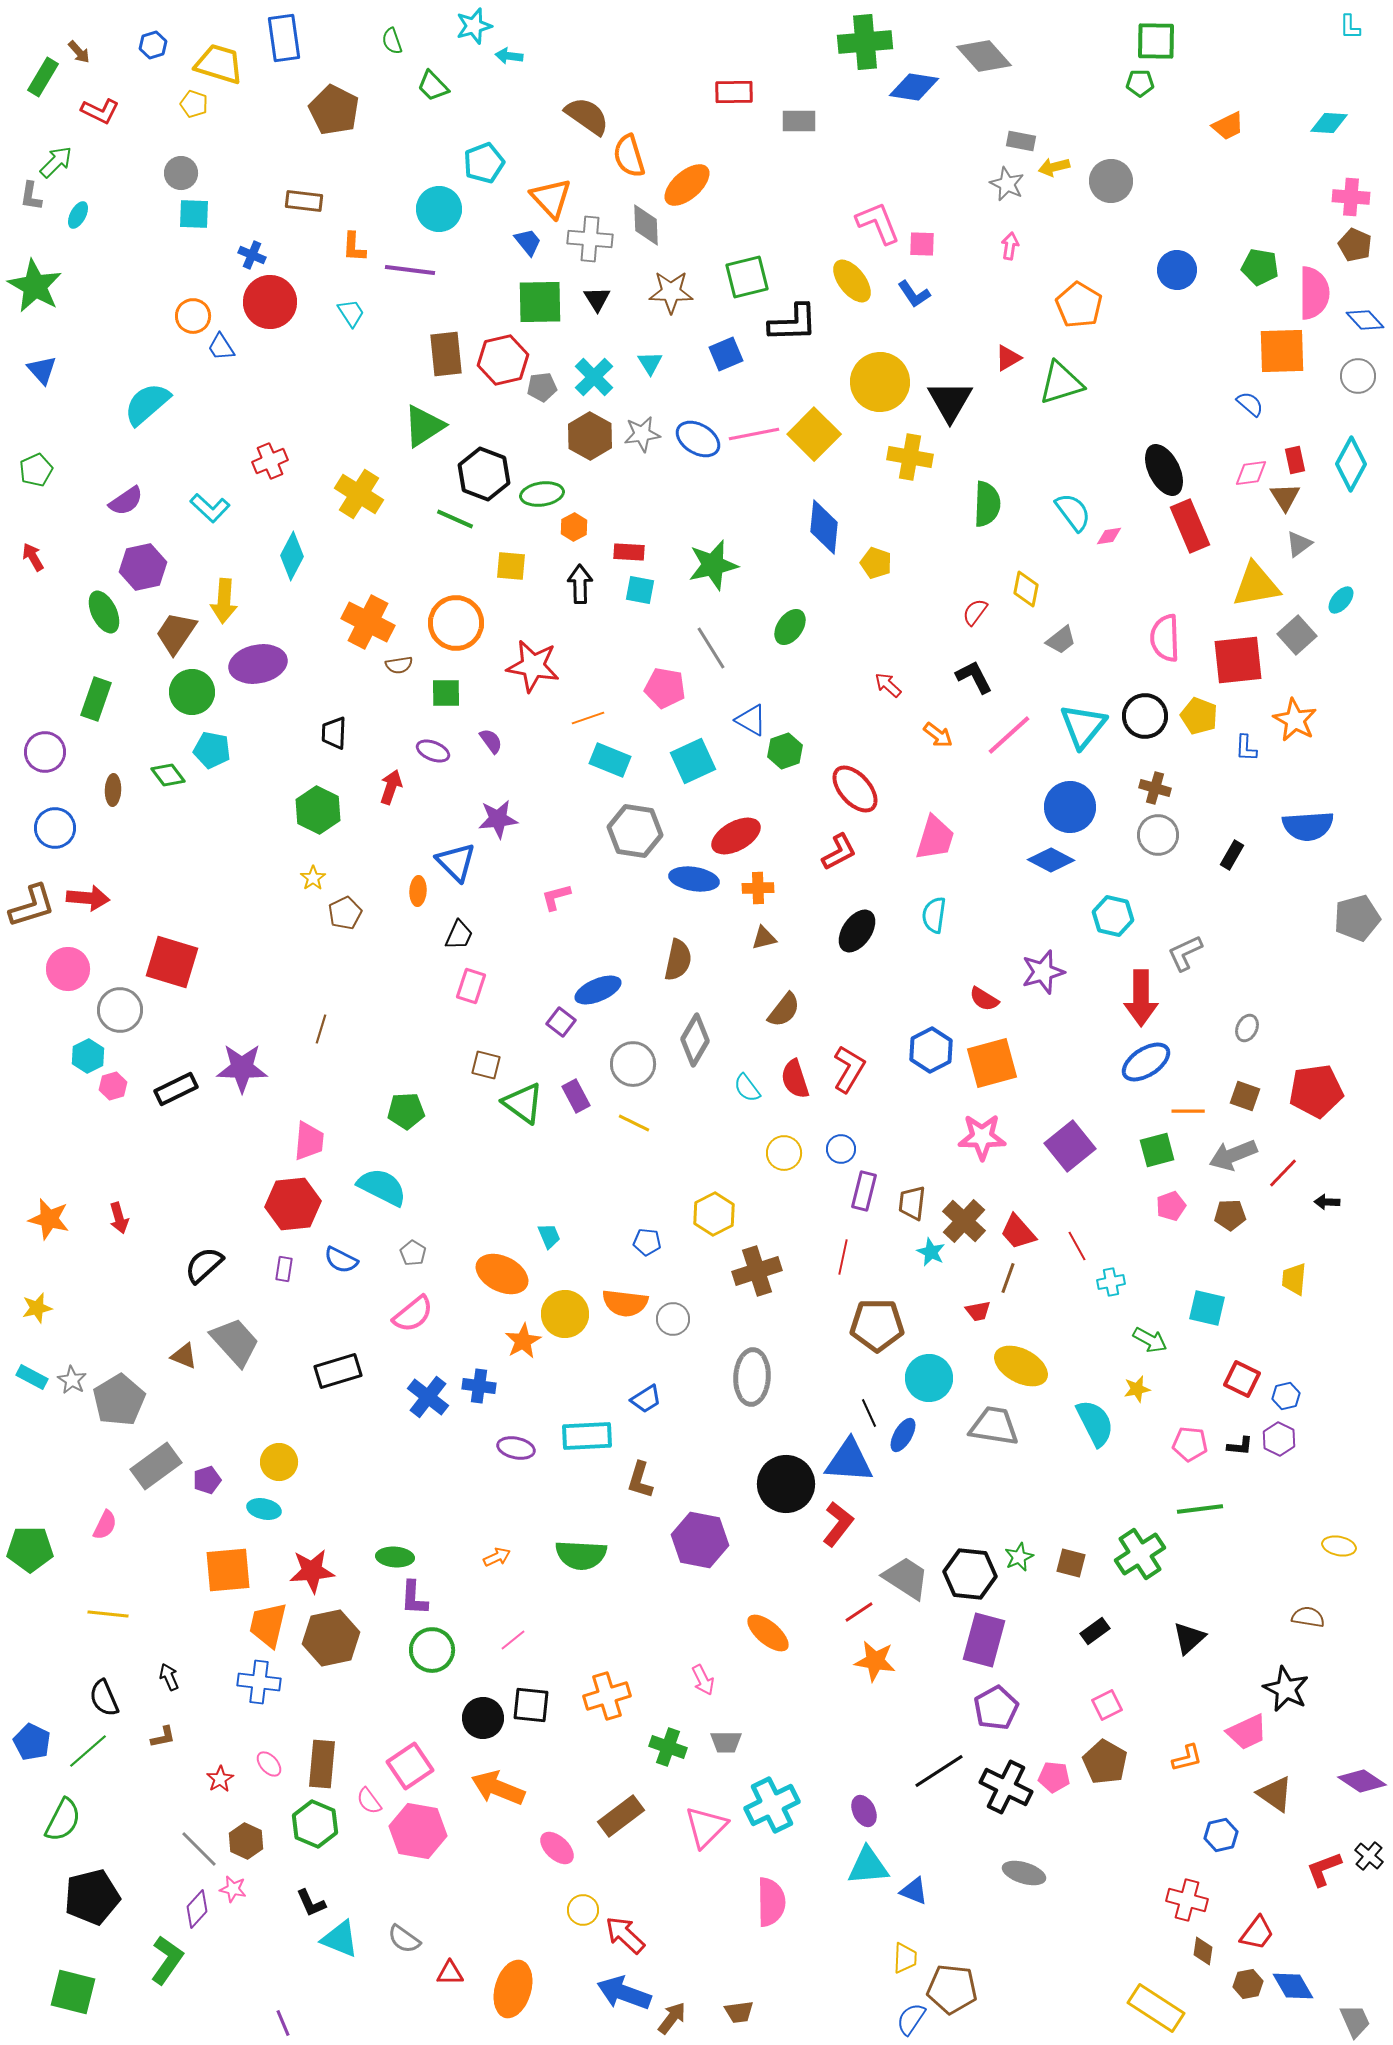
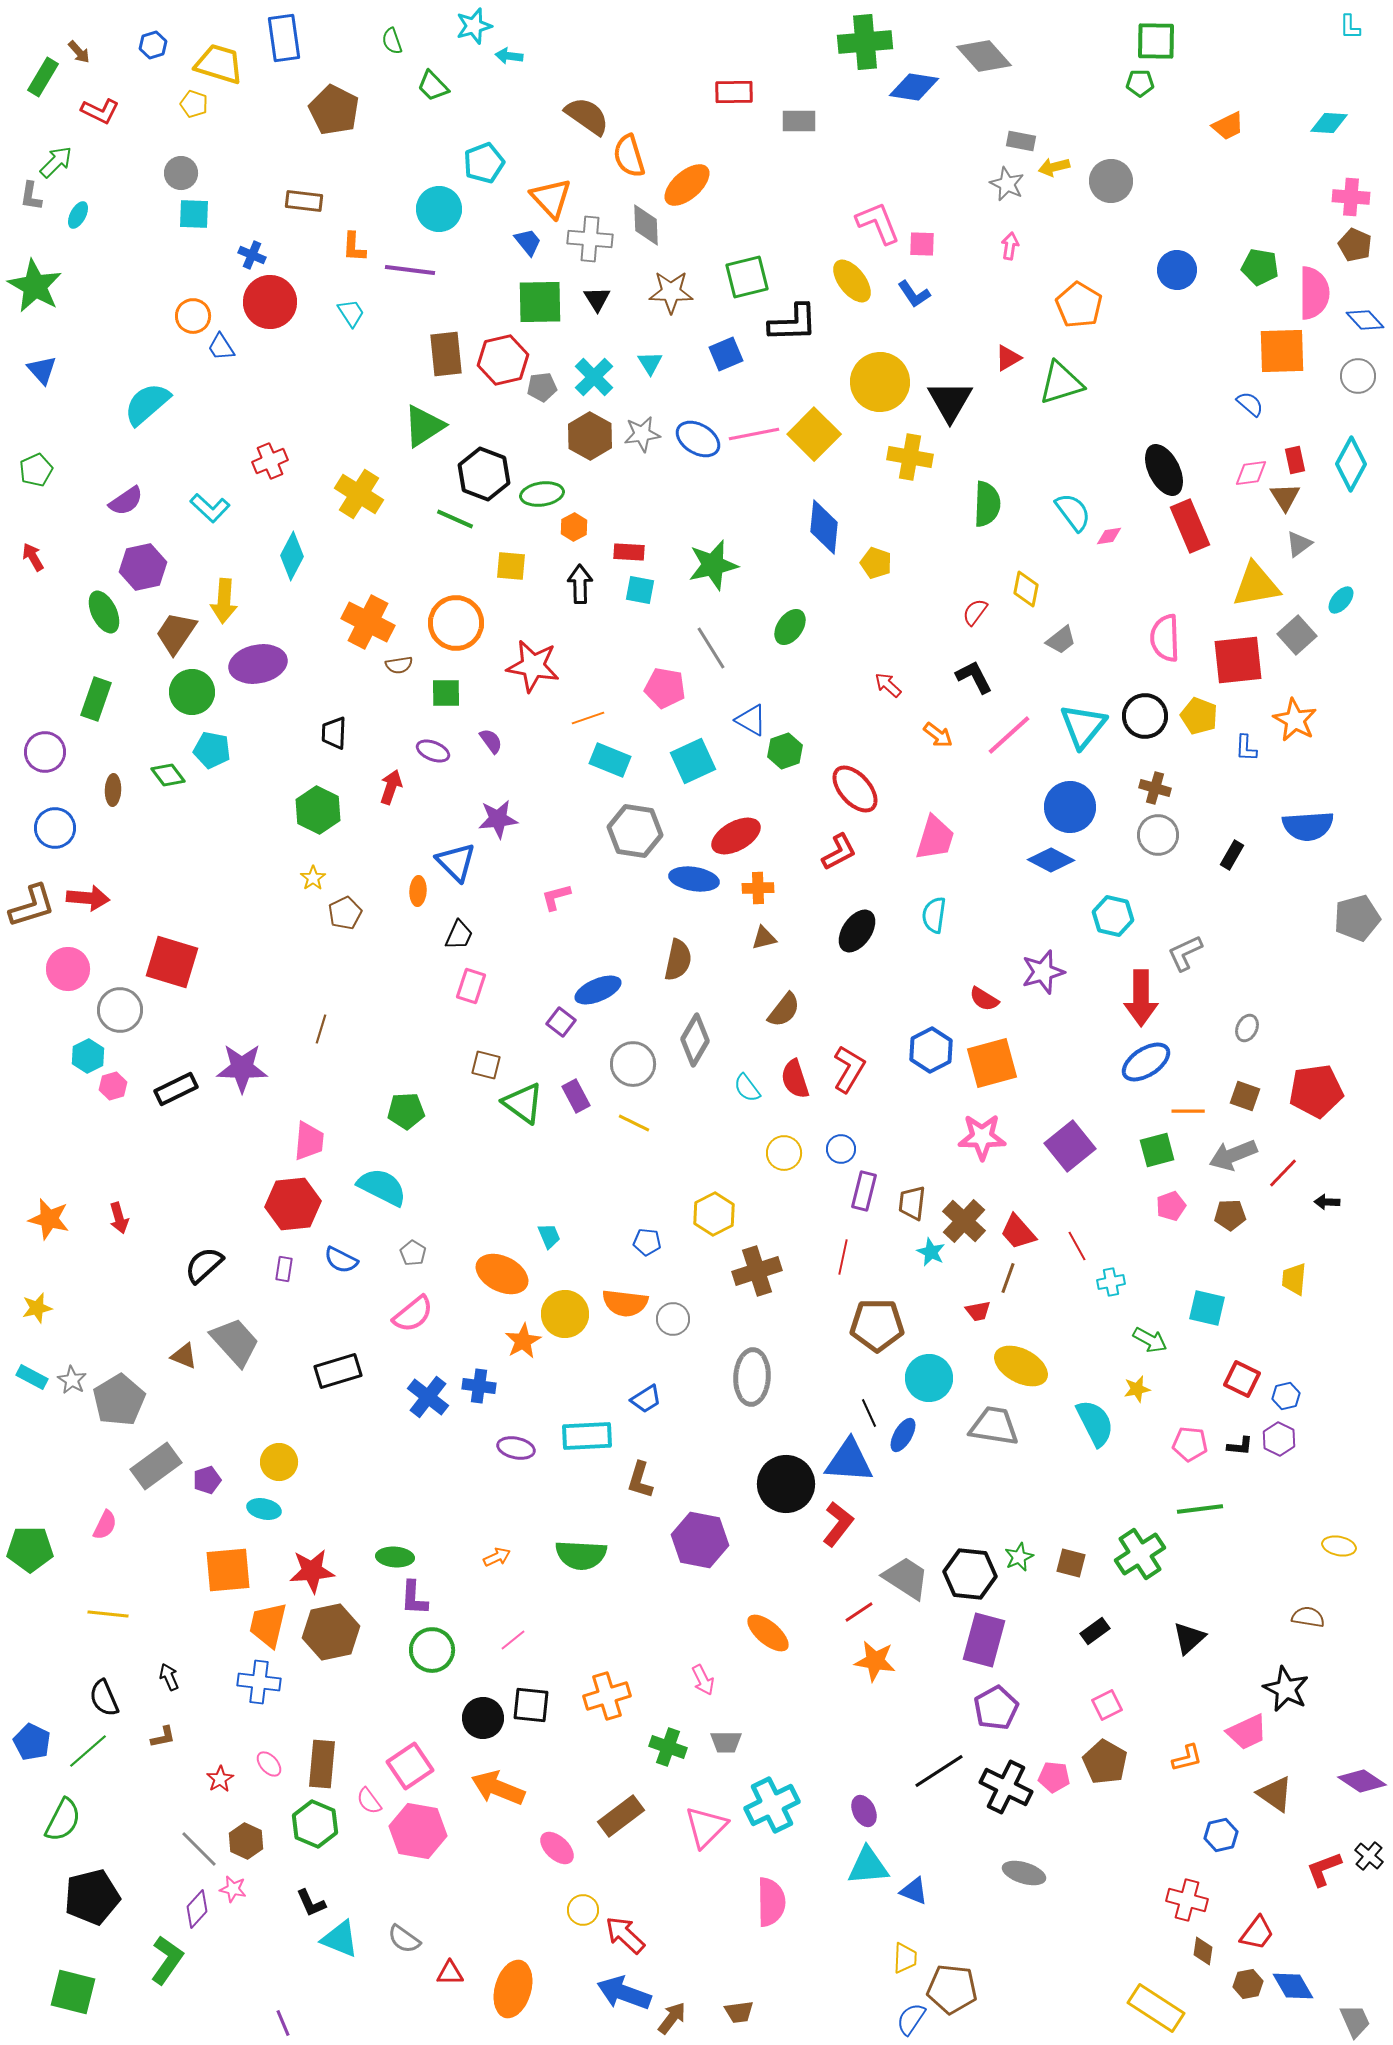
brown hexagon at (331, 1638): moved 6 px up
